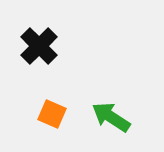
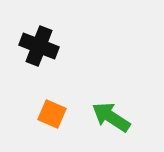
black cross: rotated 24 degrees counterclockwise
